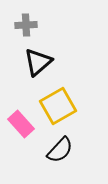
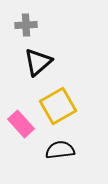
black semicircle: rotated 140 degrees counterclockwise
